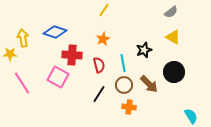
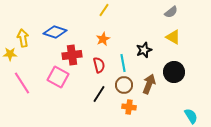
red cross: rotated 12 degrees counterclockwise
brown arrow: rotated 114 degrees counterclockwise
